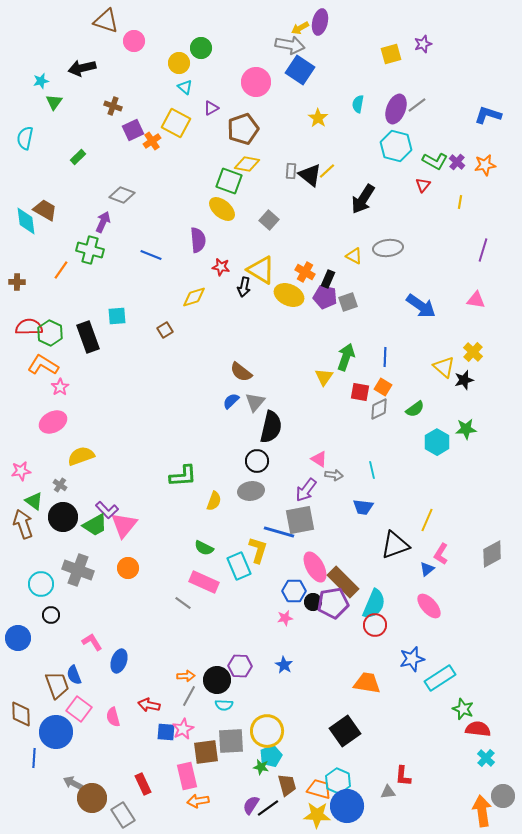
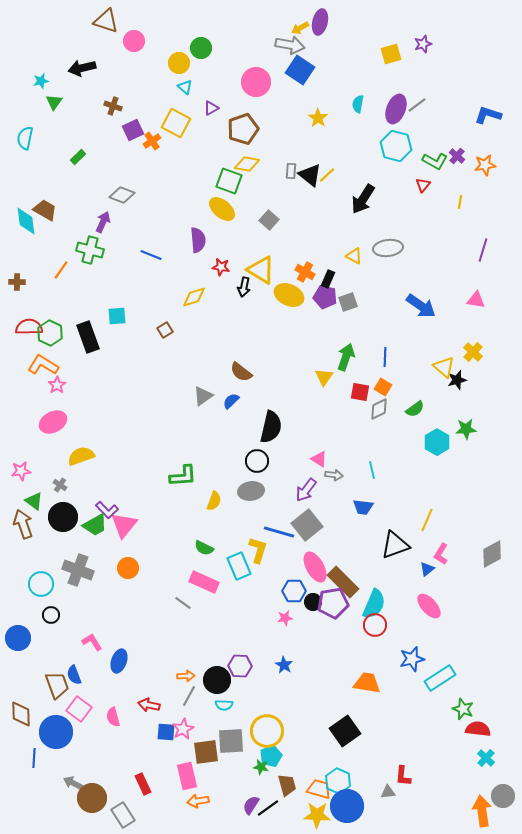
purple cross at (457, 162): moved 6 px up
yellow line at (327, 171): moved 4 px down
black star at (464, 380): moved 7 px left
pink star at (60, 387): moved 3 px left, 2 px up
gray triangle at (255, 402): moved 52 px left, 6 px up; rotated 15 degrees clockwise
gray square at (300, 520): moved 7 px right, 5 px down; rotated 28 degrees counterclockwise
